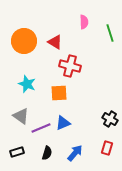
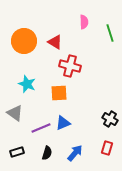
gray triangle: moved 6 px left, 3 px up
